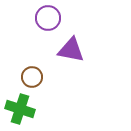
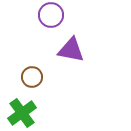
purple circle: moved 3 px right, 3 px up
green cross: moved 2 px right, 4 px down; rotated 36 degrees clockwise
